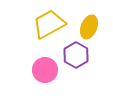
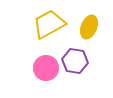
purple hexagon: moved 1 px left, 6 px down; rotated 20 degrees counterclockwise
pink circle: moved 1 px right, 2 px up
